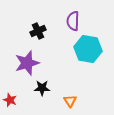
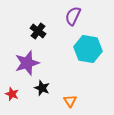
purple semicircle: moved 5 px up; rotated 24 degrees clockwise
black cross: rotated 28 degrees counterclockwise
black star: rotated 21 degrees clockwise
red star: moved 2 px right, 6 px up
